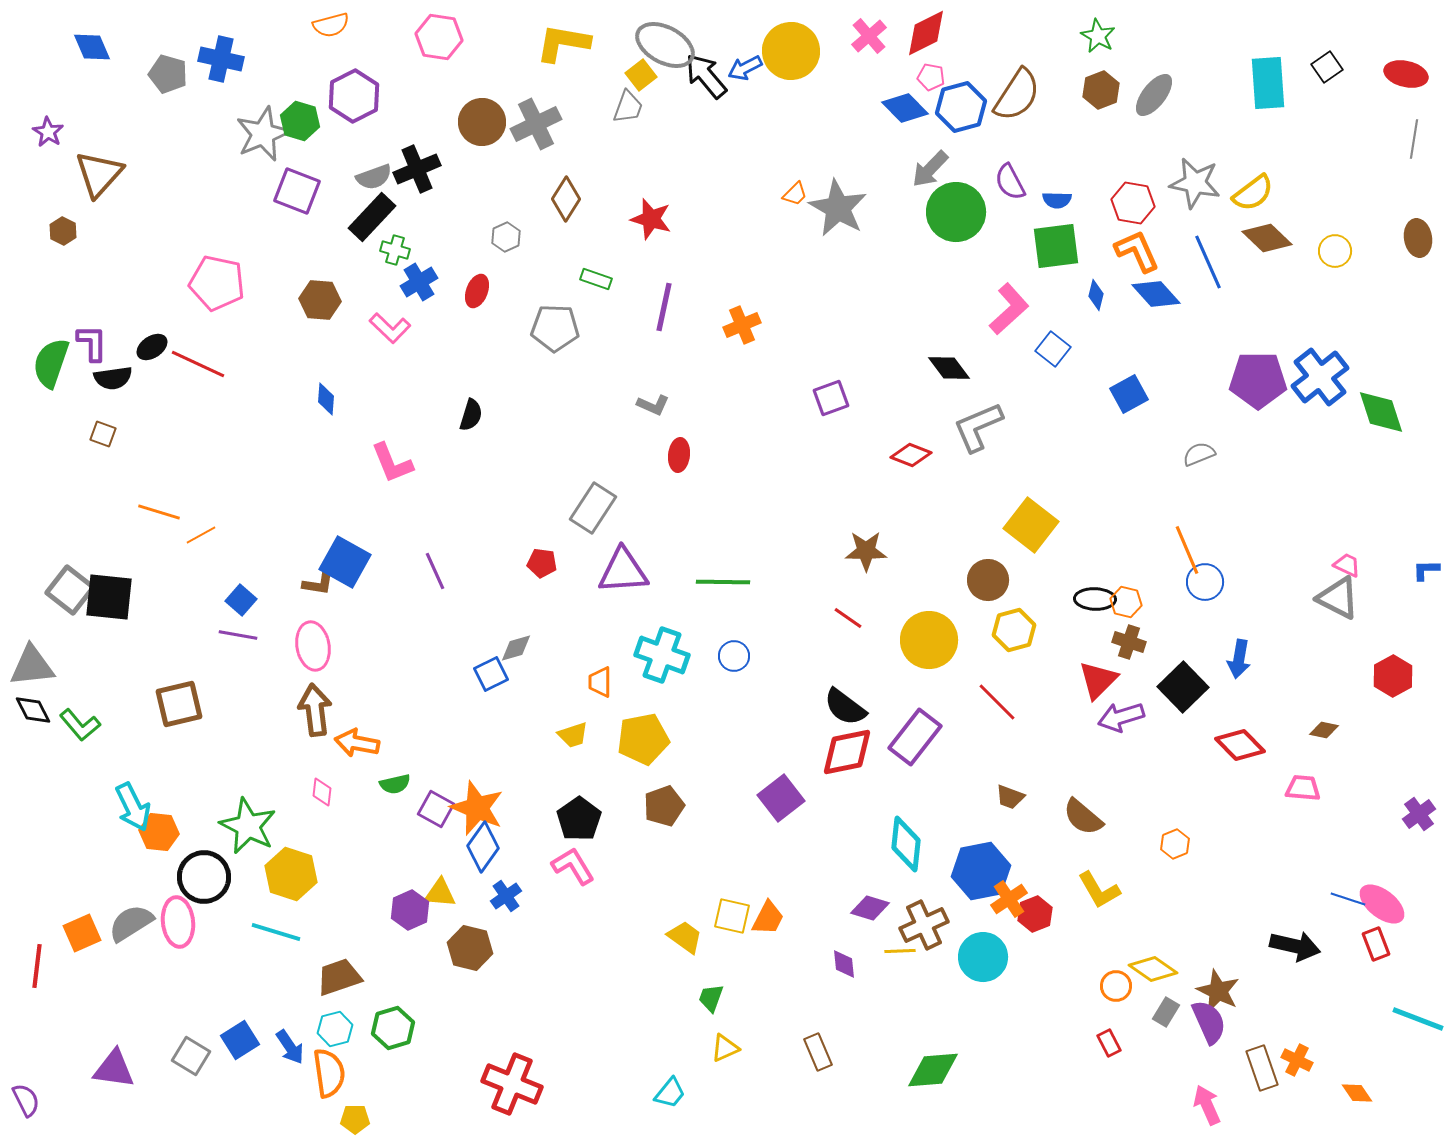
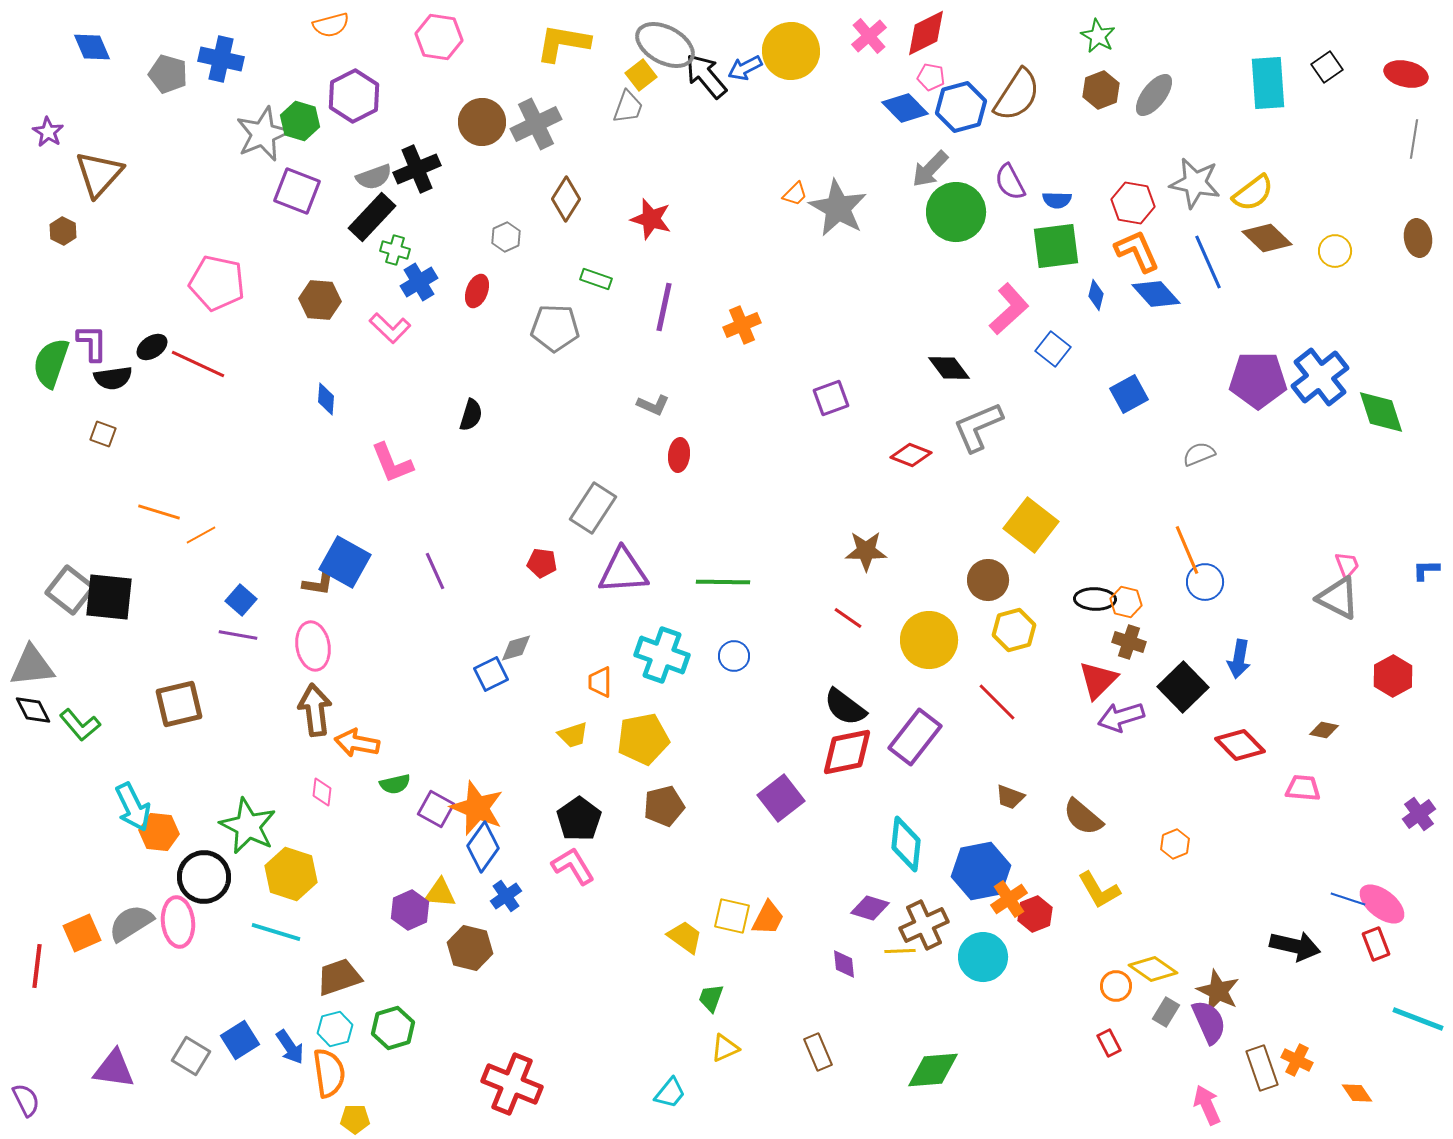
pink trapezoid at (1347, 565): rotated 44 degrees clockwise
brown pentagon at (664, 806): rotated 6 degrees clockwise
